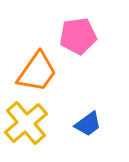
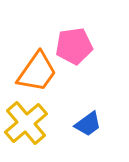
pink pentagon: moved 4 px left, 10 px down
